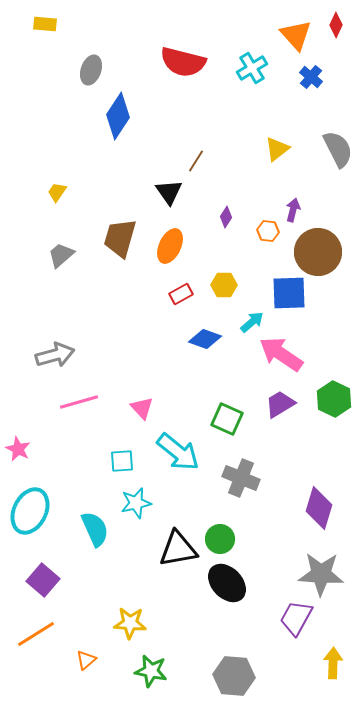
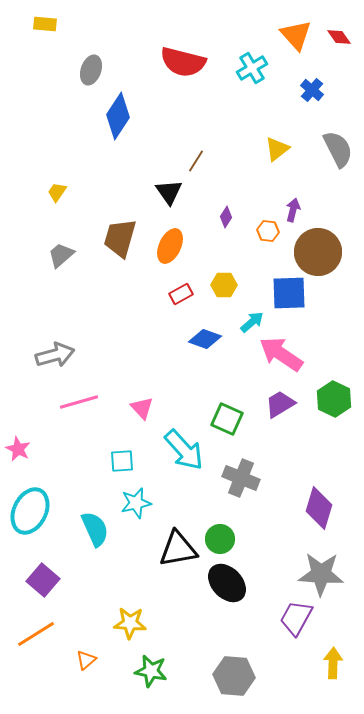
red diamond at (336, 25): moved 3 px right, 12 px down; rotated 60 degrees counterclockwise
blue cross at (311, 77): moved 1 px right, 13 px down
cyan arrow at (178, 452): moved 6 px right, 2 px up; rotated 9 degrees clockwise
